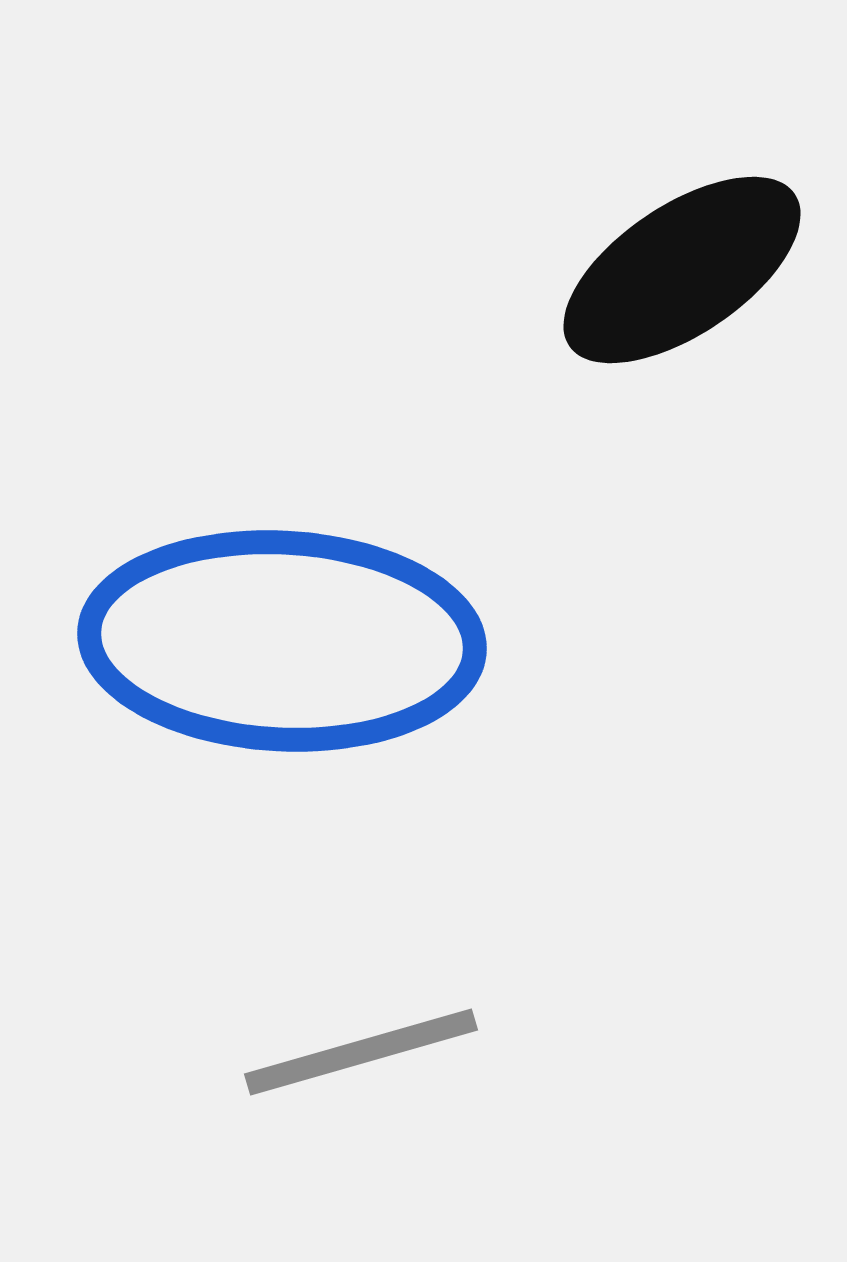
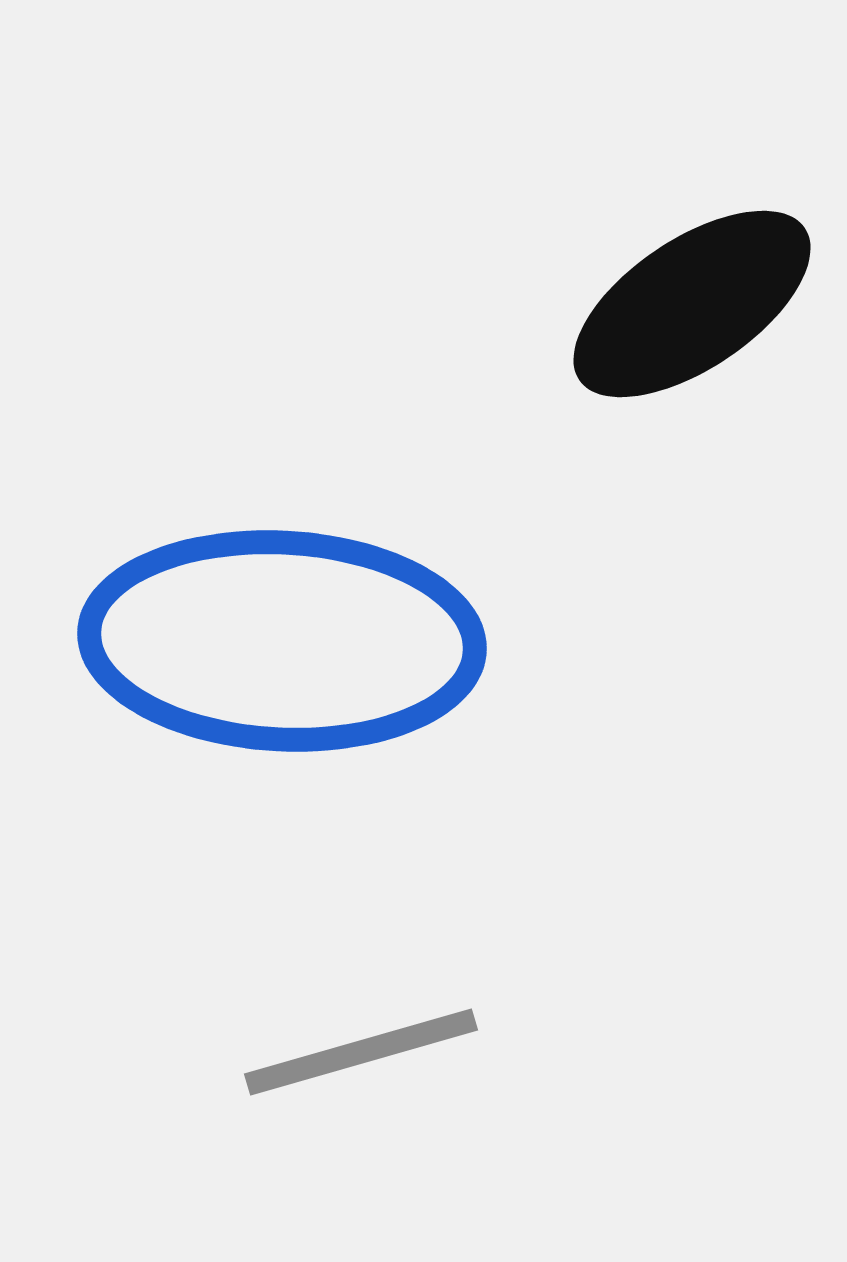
black ellipse: moved 10 px right, 34 px down
